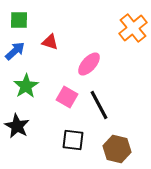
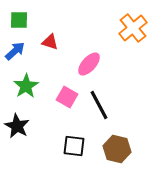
black square: moved 1 px right, 6 px down
